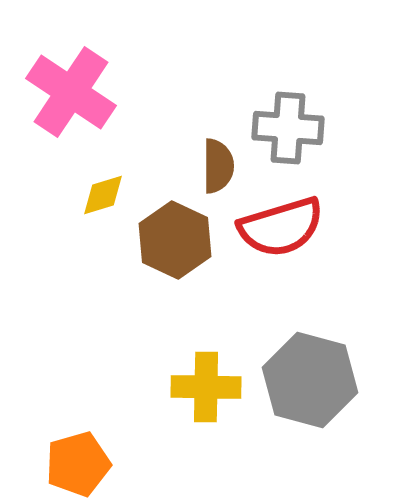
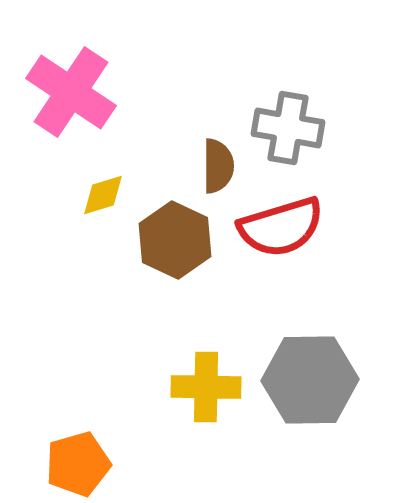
gray cross: rotated 6 degrees clockwise
gray hexagon: rotated 16 degrees counterclockwise
